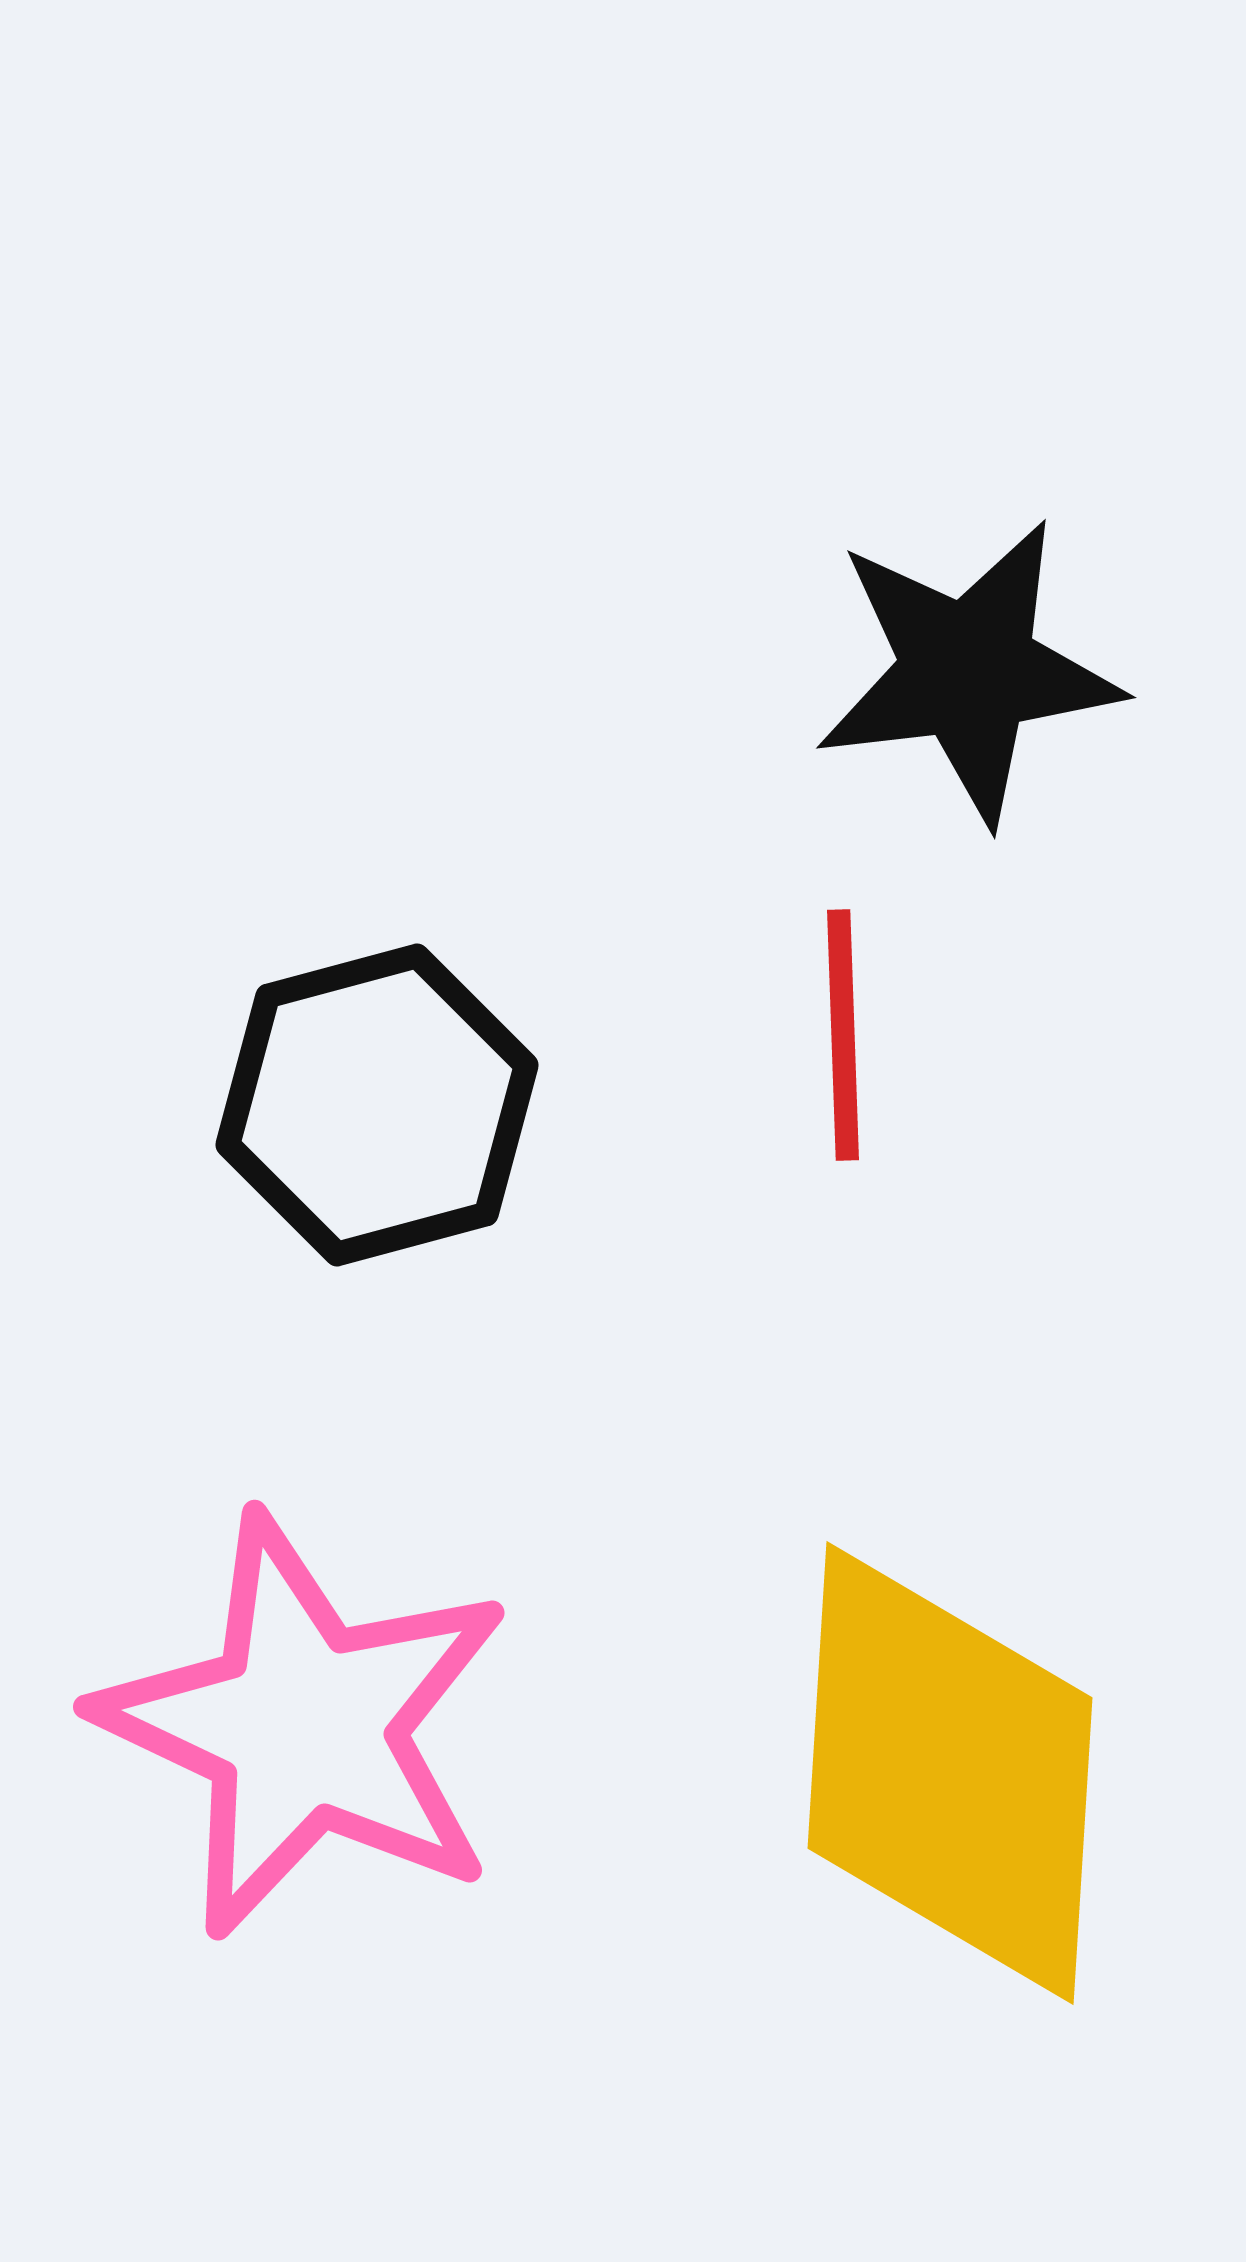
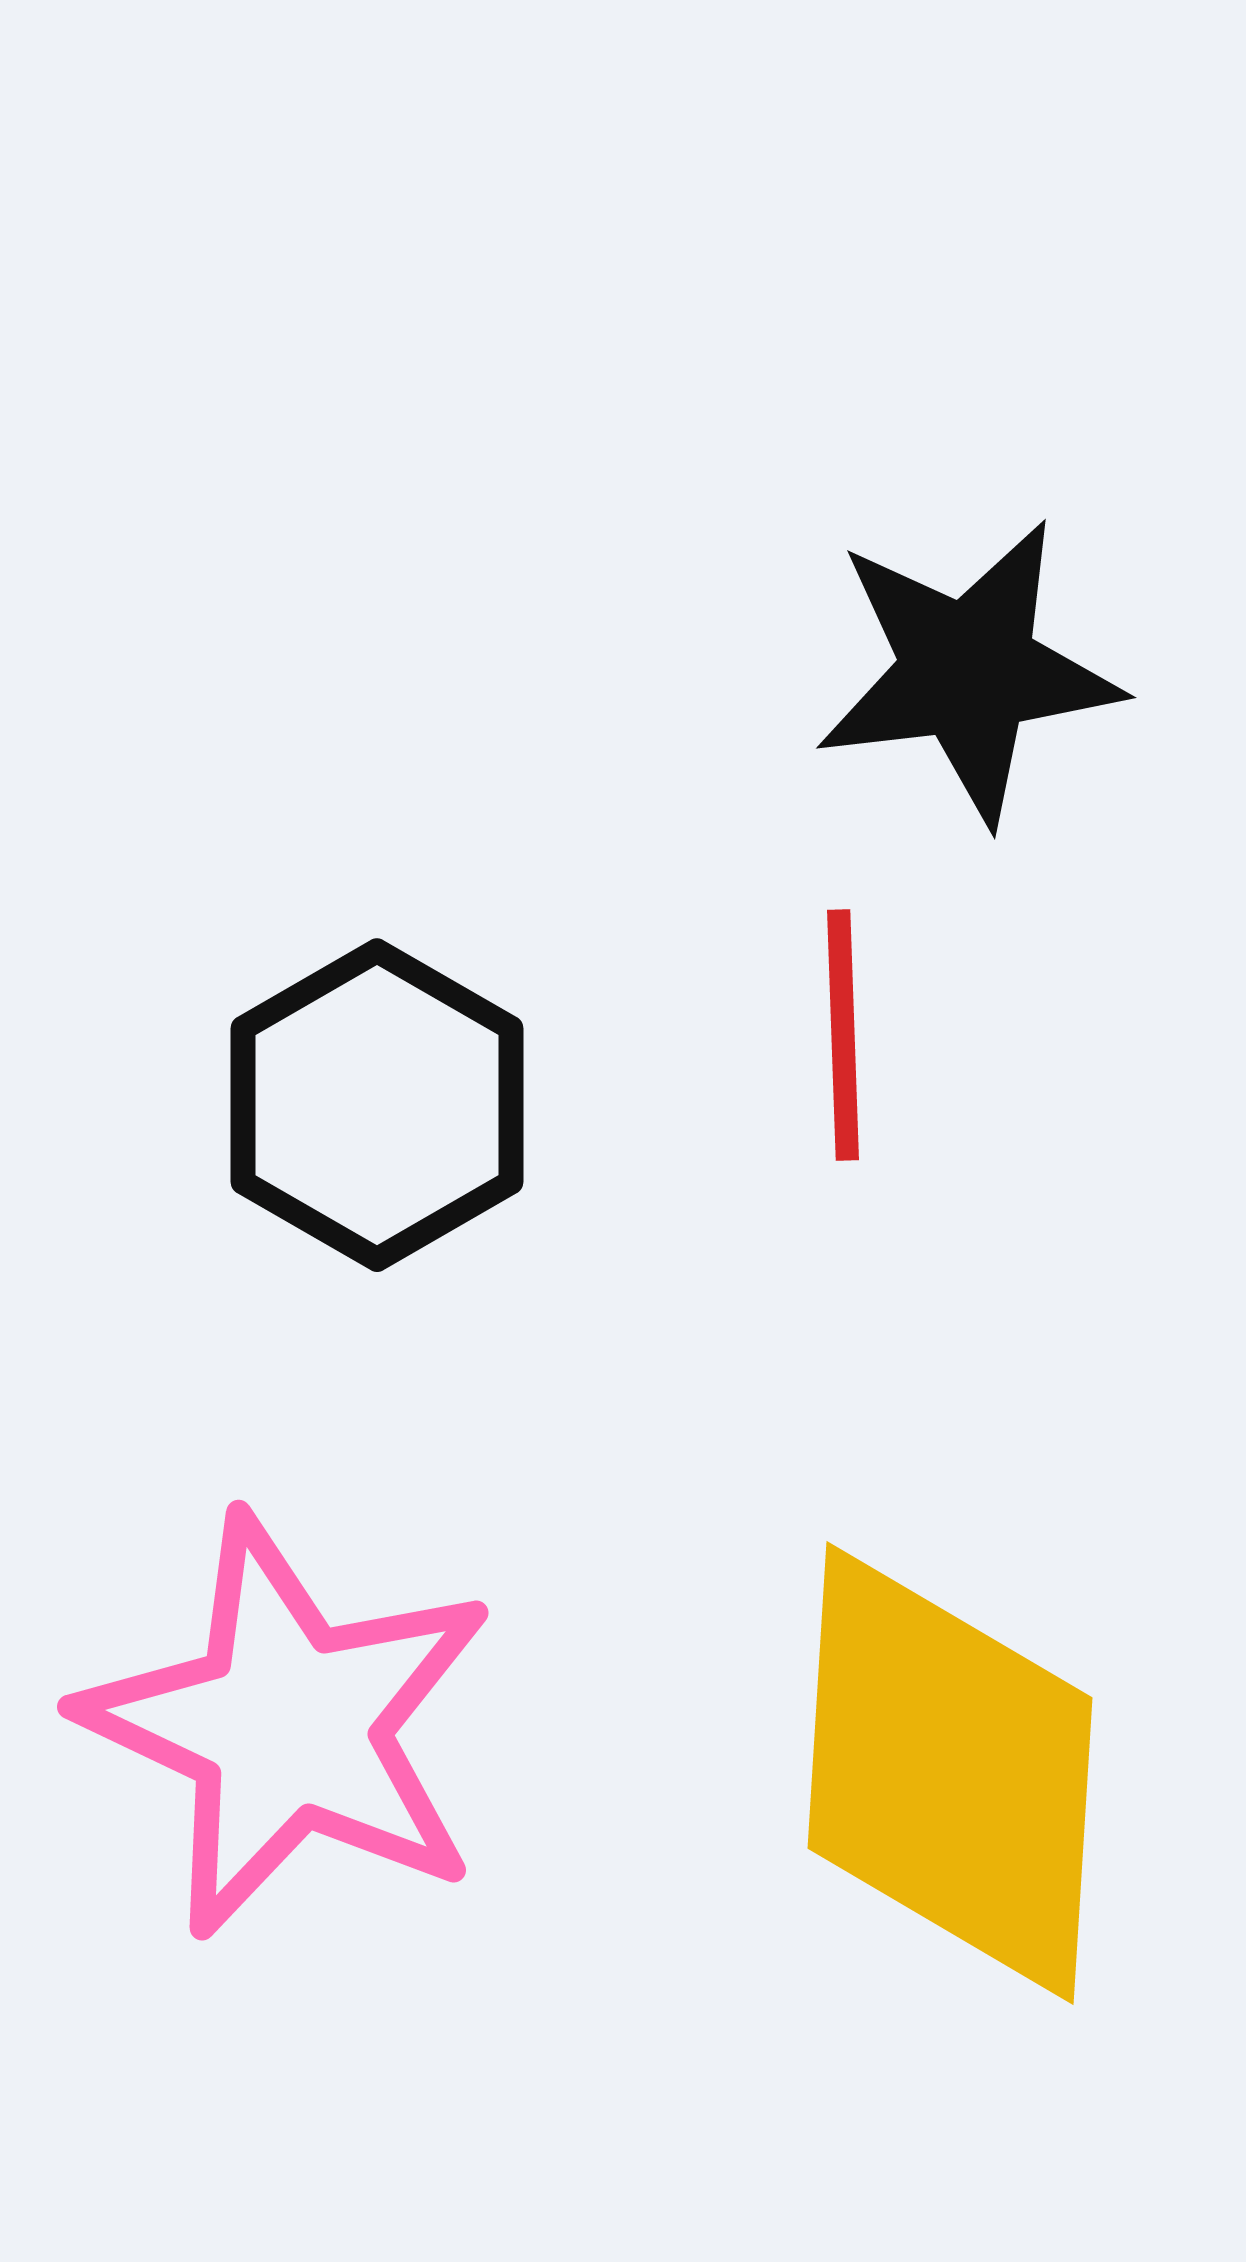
black hexagon: rotated 15 degrees counterclockwise
pink star: moved 16 px left
